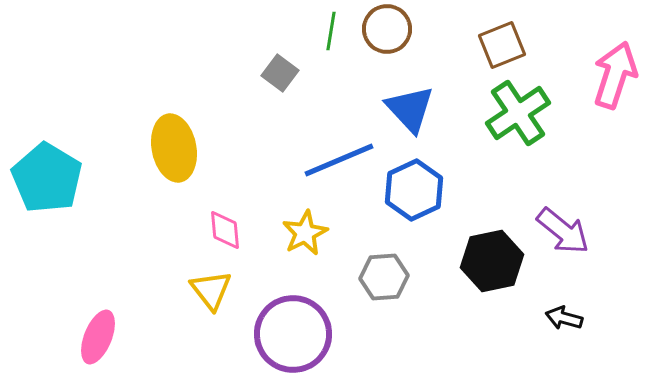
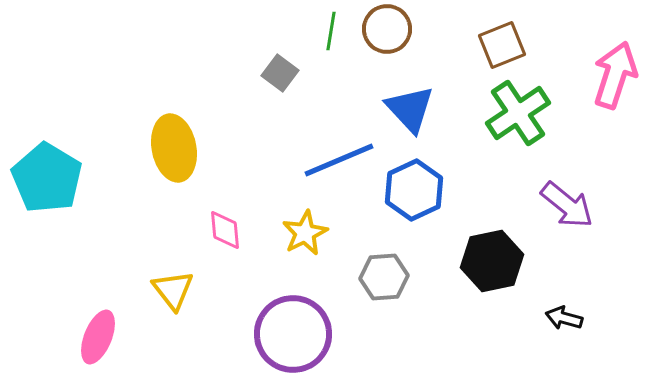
purple arrow: moved 4 px right, 26 px up
yellow triangle: moved 38 px left
